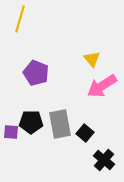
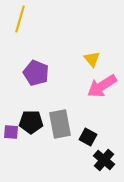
black square: moved 3 px right, 4 px down; rotated 12 degrees counterclockwise
